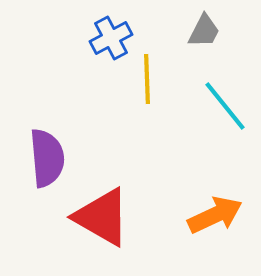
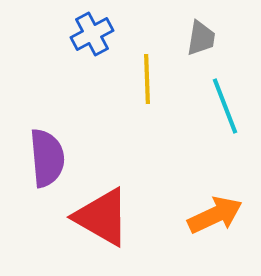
gray trapezoid: moved 3 px left, 7 px down; rotated 18 degrees counterclockwise
blue cross: moved 19 px left, 4 px up
cyan line: rotated 18 degrees clockwise
